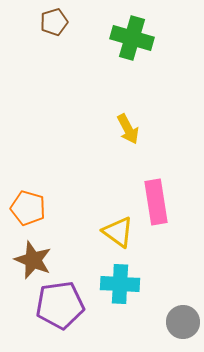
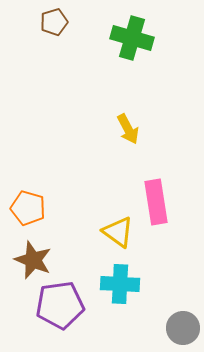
gray circle: moved 6 px down
